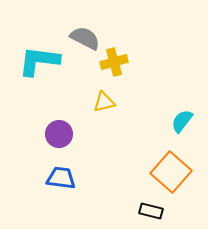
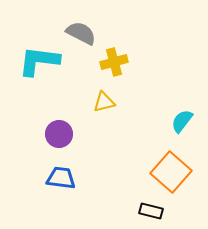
gray semicircle: moved 4 px left, 5 px up
